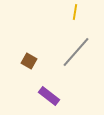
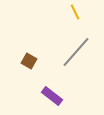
yellow line: rotated 35 degrees counterclockwise
purple rectangle: moved 3 px right
